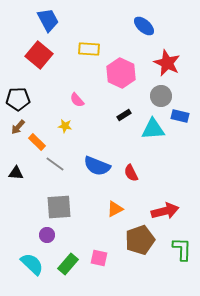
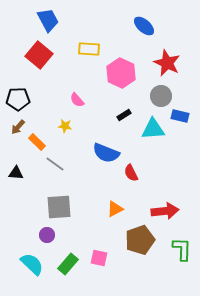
blue semicircle: moved 9 px right, 13 px up
red arrow: rotated 8 degrees clockwise
